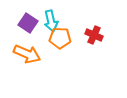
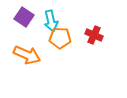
purple square: moved 4 px left, 6 px up
orange arrow: moved 1 px down
